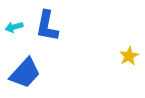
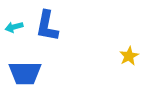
blue trapezoid: rotated 48 degrees clockwise
